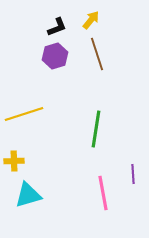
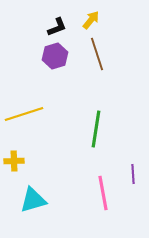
cyan triangle: moved 5 px right, 5 px down
